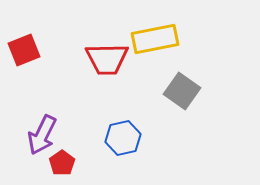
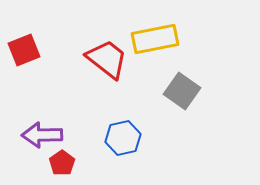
red trapezoid: rotated 141 degrees counterclockwise
purple arrow: rotated 63 degrees clockwise
